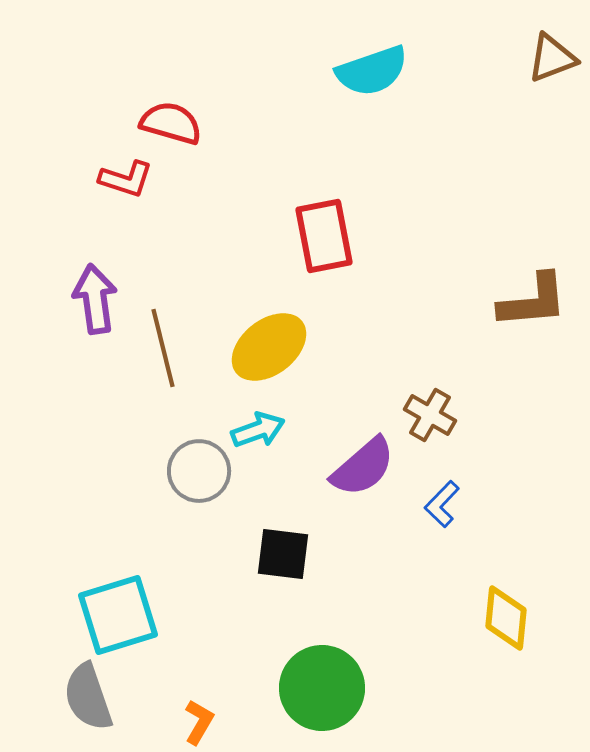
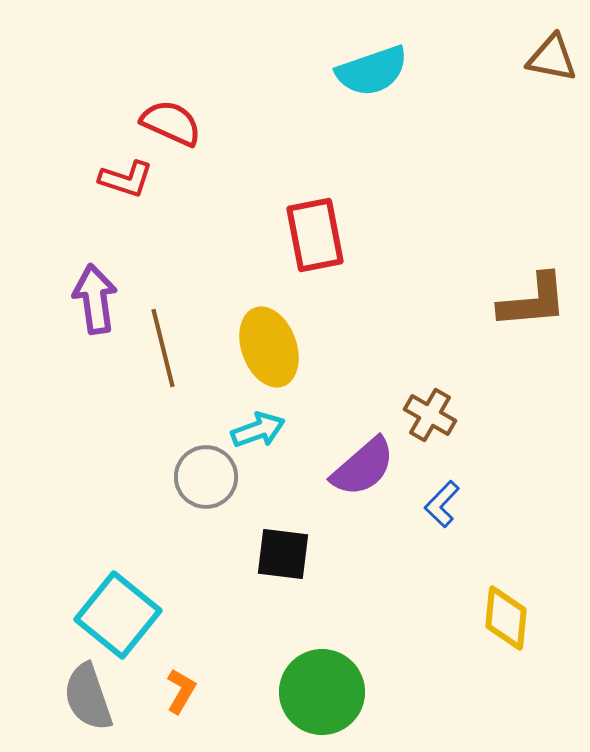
brown triangle: rotated 32 degrees clockwise
red semicircle: rotated 8 degrees clockwise
red rectangle: moved 9 px left, 1 px up
yellow ellipse: rotated 72 degrees counterclockwise
gray circle: moved 7 px right, 6 px down
cyan square: rotated 34 degrees counterclockwise
green circle: moved 4 px down
orange L-shape: moved 18 px left, 31 px up
